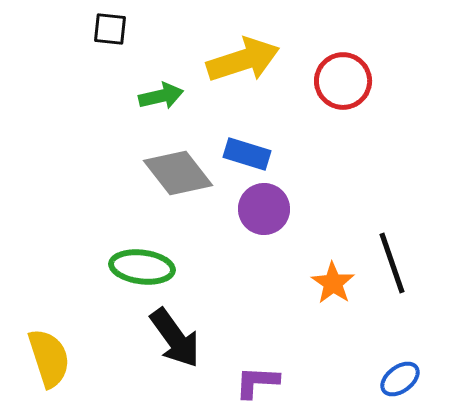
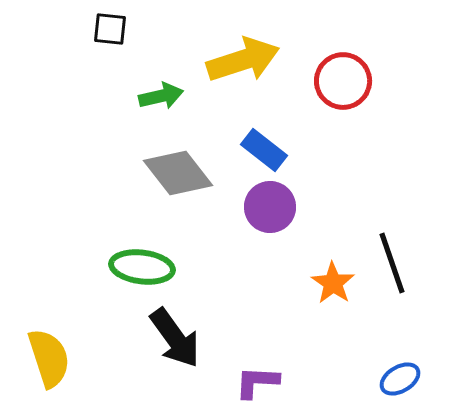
blue rectangle: moved 17 px right, 4 px up; rotated 21 degrees clockwise
purple circle: moved 6 px right, 2 px up
blue ellipse: rotated 6 degrees clockwise
